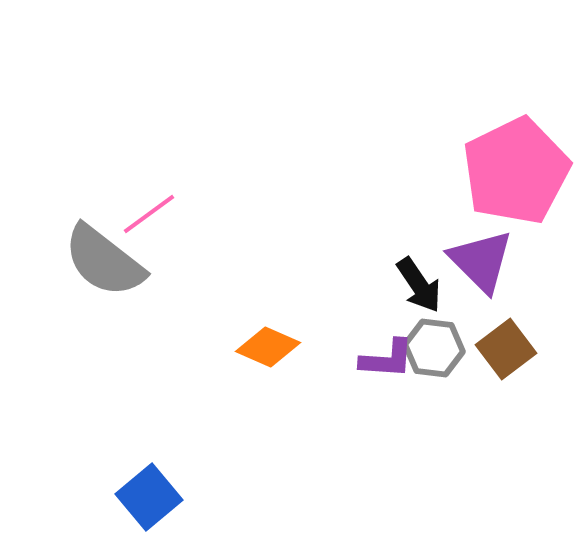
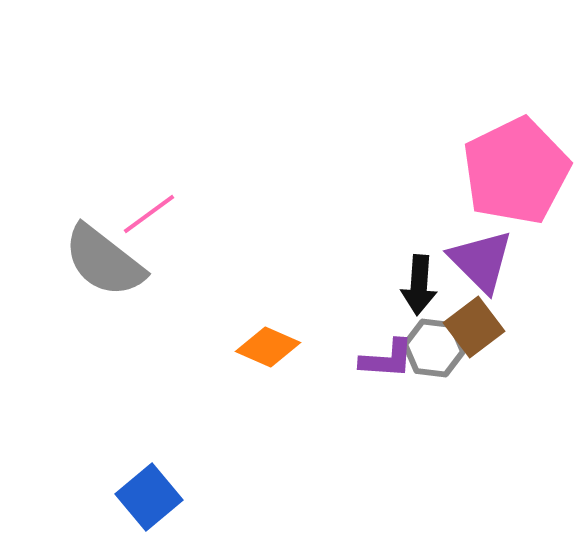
black arrow: rotated 38 degrees clockwise
brown square: moved 32 px left, 22 px up
